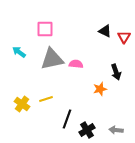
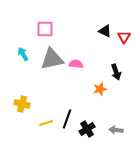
cyan arrow: moved 4 px right, 2 px down; rotated 24 degrees clockwise
yellow line: moved 24 px down
yellow cross: rotated 21 degrees counterclockwise
black cross: moved 1 px up
